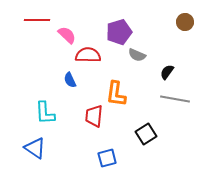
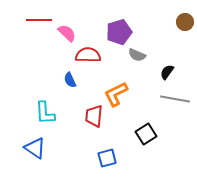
red line: moved 2 px right
pink semicircle: moved 2 px up
orange L-shape: rotated 56 degrees clockwise
